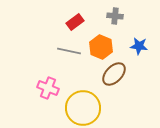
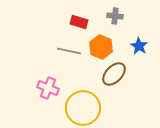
red rectangle: moved 4 px right; rotated 54 degrees clockwise
blue star: rotated 24 degrees clockwise
